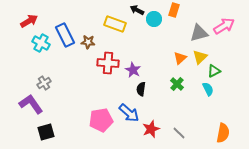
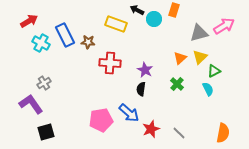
yellow rectangle: moved 1 px right
red cross: moved 2 px right
purple star: moved 12 px right
